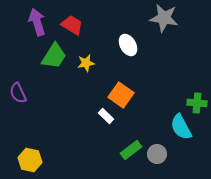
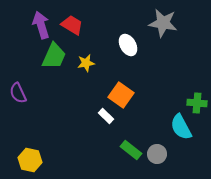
gray star: moved 1 px left, 5 px down
purple arrow: moved 4 px right, 3 px down
green trapezoid: rotated 8 degrees counterclockwise
green rectangle: rotated 75 degrees clockwise
